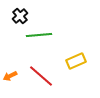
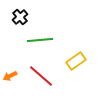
black cross: moved 1 px down
green line: moved 1 px right, 5 px down
yellow rectangle: rotated 12 degrees counterclockwise
